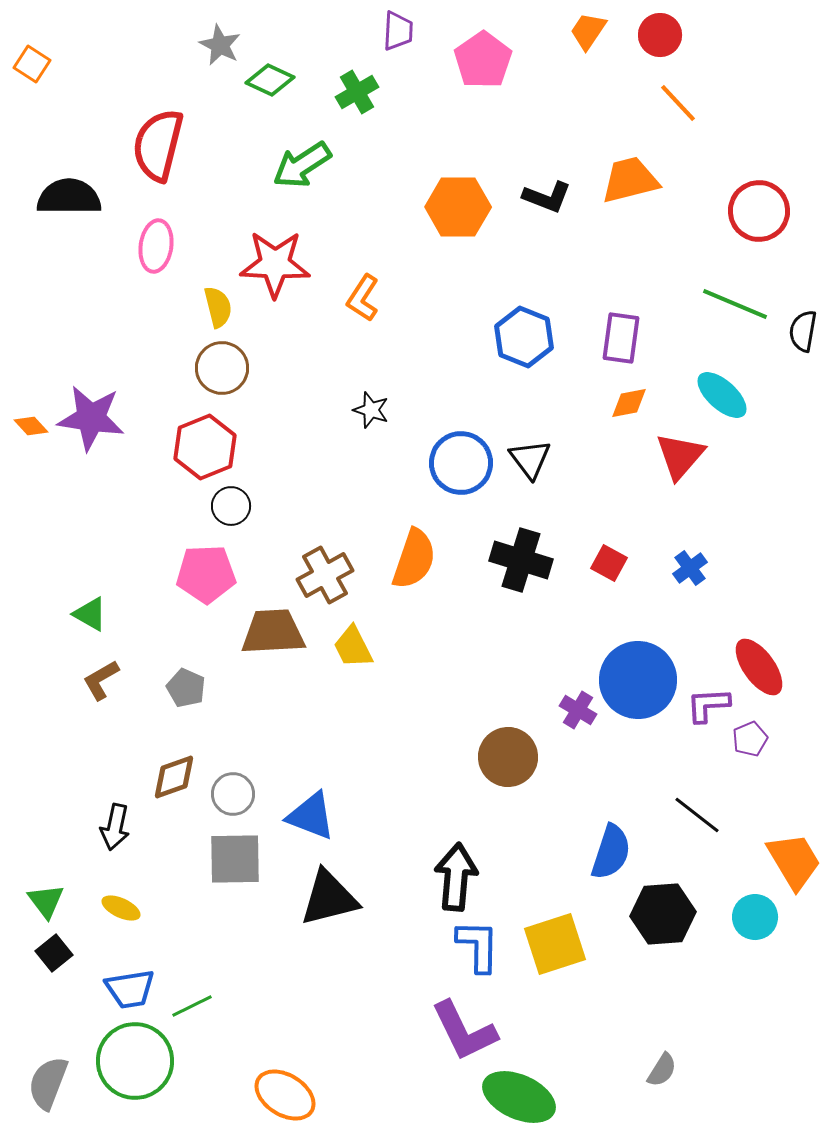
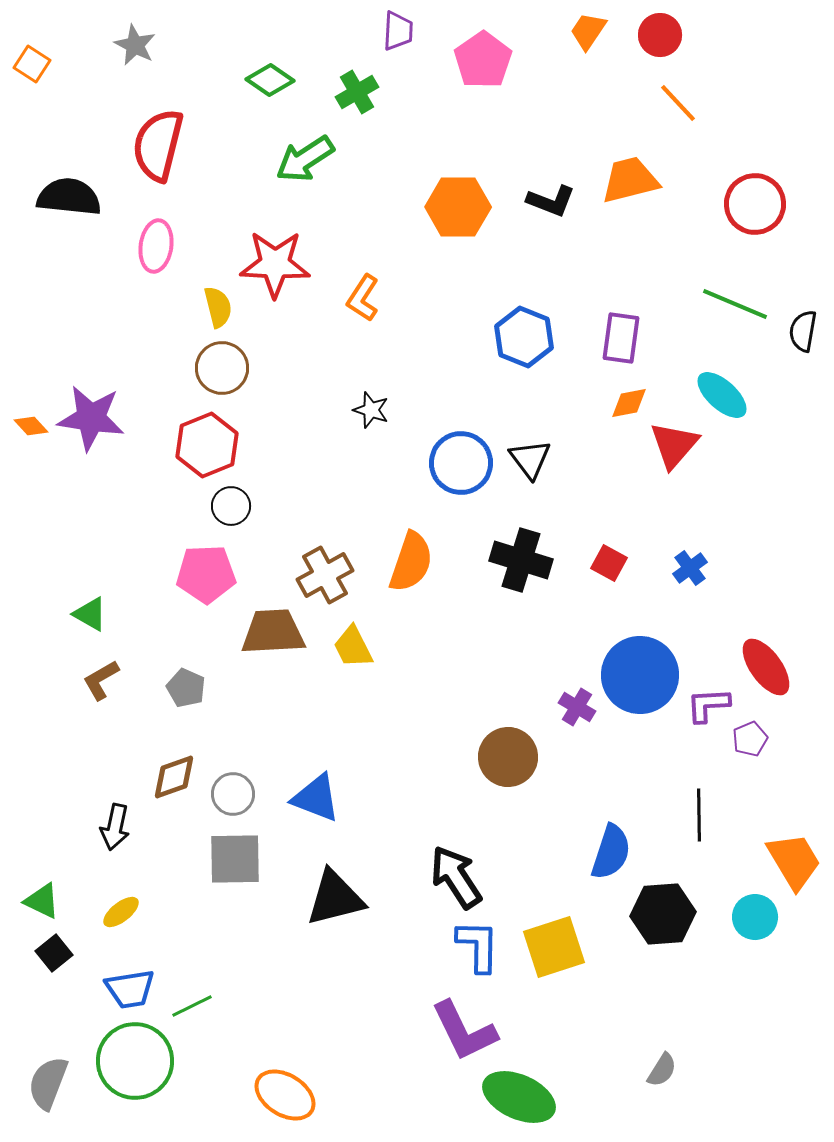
gray star at (220, 45): moved 85 px left
green diamond at (270, 80): rotated 9 degrees clockwise
green arrow at (302, 165): moved 3 px right, 6 px up
black semicircle at (69, 197): rotated 6 degrees clockwise
black L-shape at (547, 197): moved 4 px right, 4 px down
red circle at (759, 211): moved 4 px left, 7 px up
red hexagon at (205, 447): moved 2 px right, 2 px up
red triangle at (680, 456): moved 6 px left, 11 px up
orange semicircle at (414, 559): moved 3 px left, 3 px down
red ellipse at (759, 667): moved 7 px right
blue circle at (638, 680): moved 2 px right, 5 px up
purple cross at (578, 710): moved 1 px left, 3 px up
black line at (697, 815): moved 2 px right; rotated 51 degrees clockwise
blue triangle at (311, 816): moved 5 px right, 18 px up
black arrow at (456, 877): rotated 38 degrees counterclockwise
black triangle at (329, 898): moved 6 px right
green triangle at (46, 901): moved 4 px left; rotated 27 degrees counterclockwise
yellow ellipse at (121, 908): moved 4 px down; rotated 63 degrees counterclockwise
yellow square at (555, 944): moved 1 px left, 3 px down
